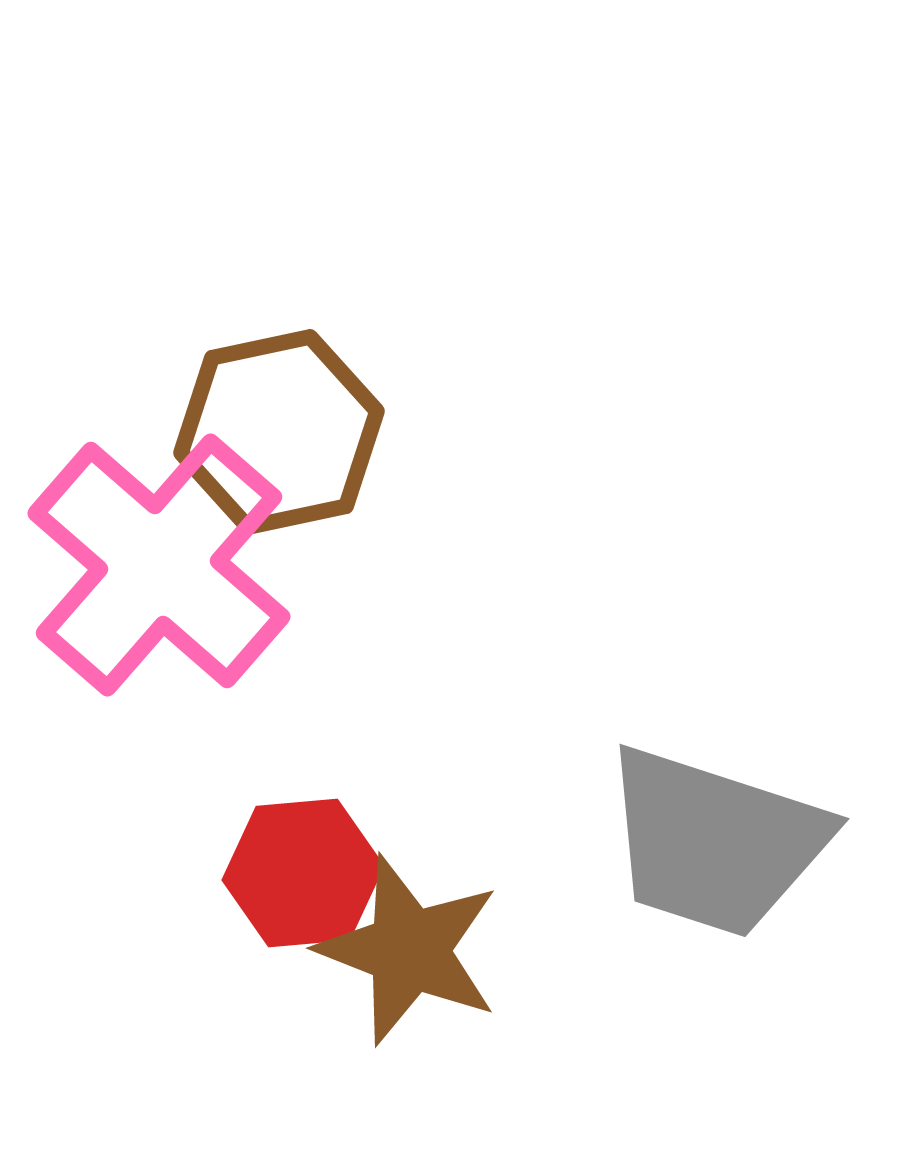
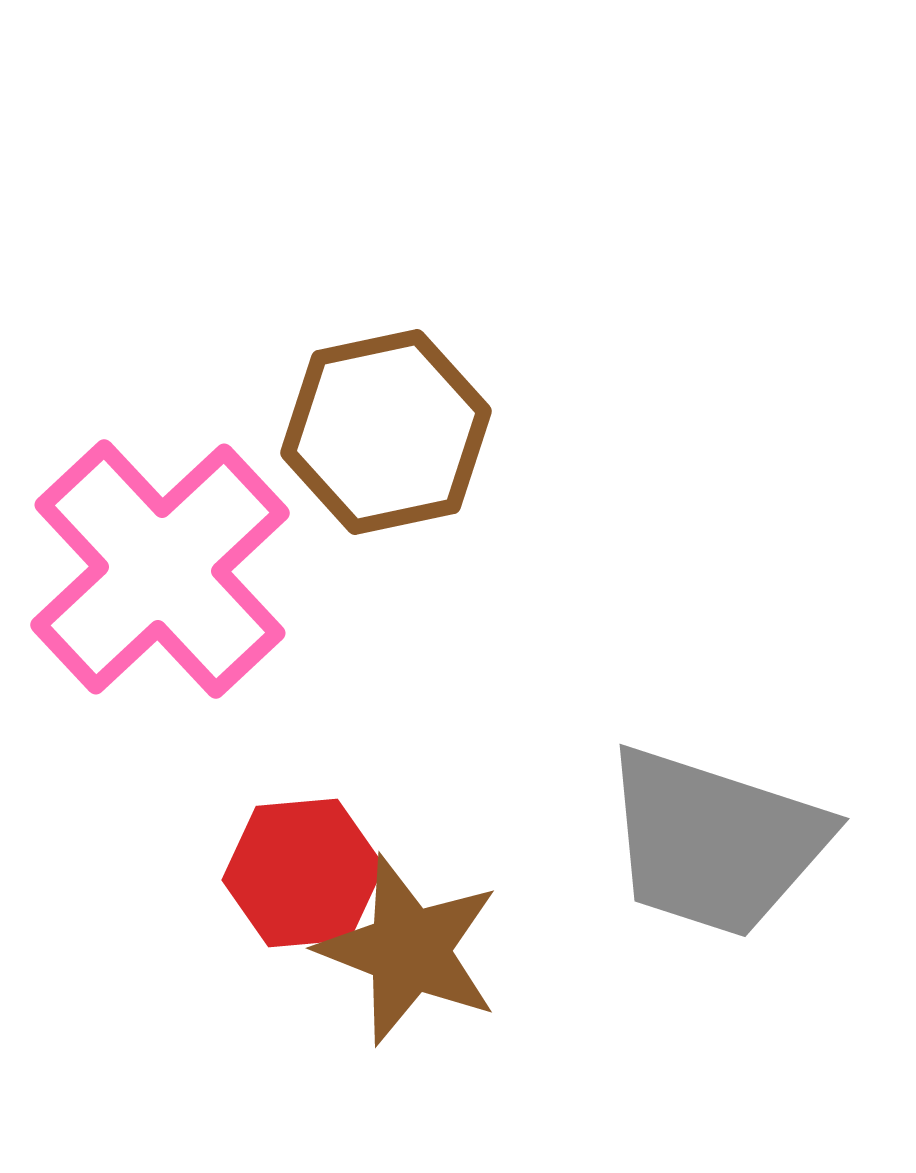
brown hexagon: moved 107 px right
pink cross: moved 1 px right, 4 px down; rotated 6 degrees clockwise
